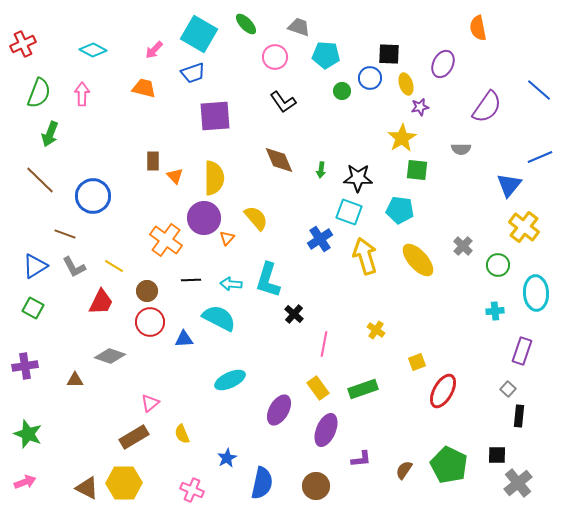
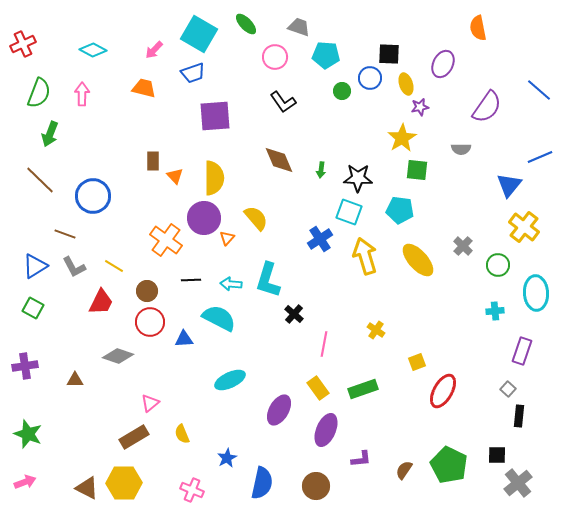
gray diamond at (110, 356): moved 8 px right
